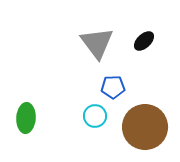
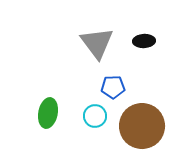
black ellipse: rotated 40 degrees clockwise
green ellipse: moved 22 px right, 5 px up; rotated 8 degrees clockwise
brown circle: moved 3 px left, 1 px up
